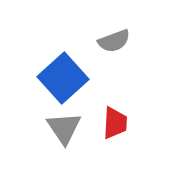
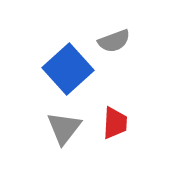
blue square: moved 5 px right, 9 px up
gray triangle: rotated 12 degrees clockwise
